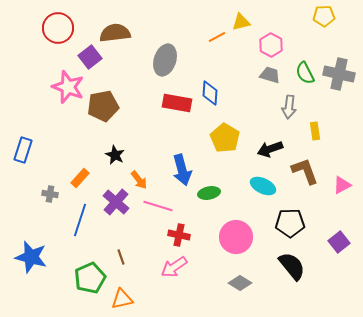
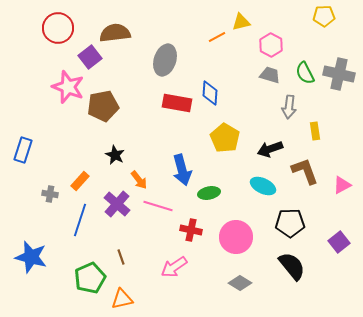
orange rectangle at (80, 178): moved 3 px down
purple cross at (116, 202): moved 1 px right, 2 px down
red cross at (179, 235): moved 12 px right, 5 px up
